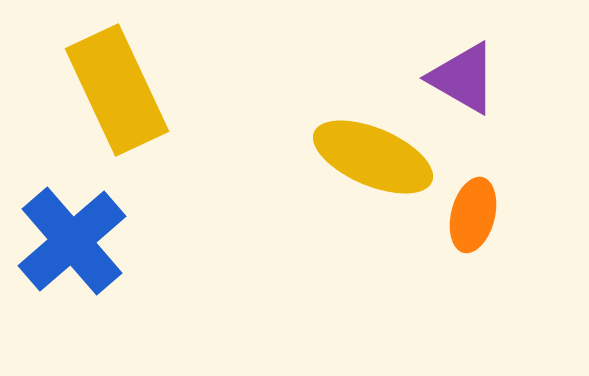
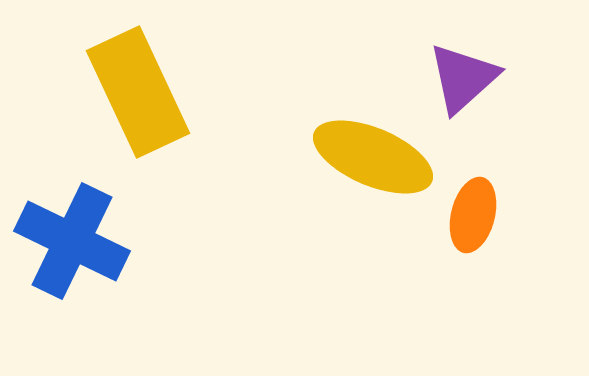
purple triangle: rotated 48 degrees clockwise
yellow rectangle: moved 21 px right, 2 px down
blue cross: rotated 23 degrees counterclockwise
